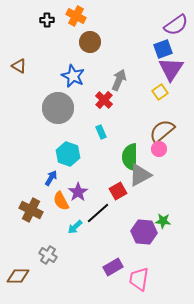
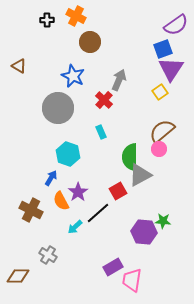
pink trapezoid: moved 7 px left, 1 px down
